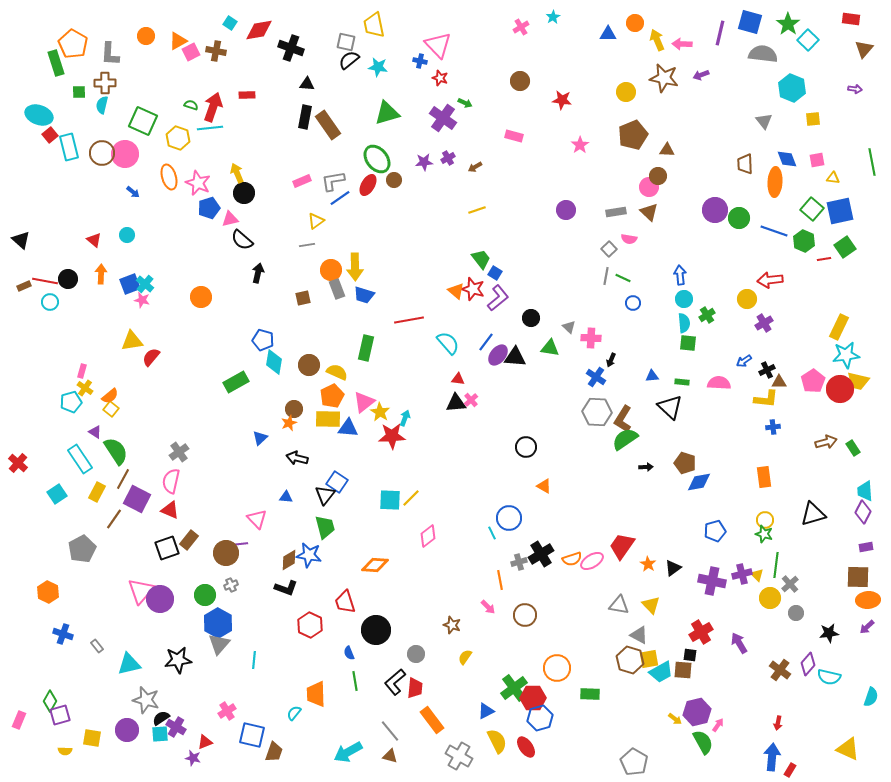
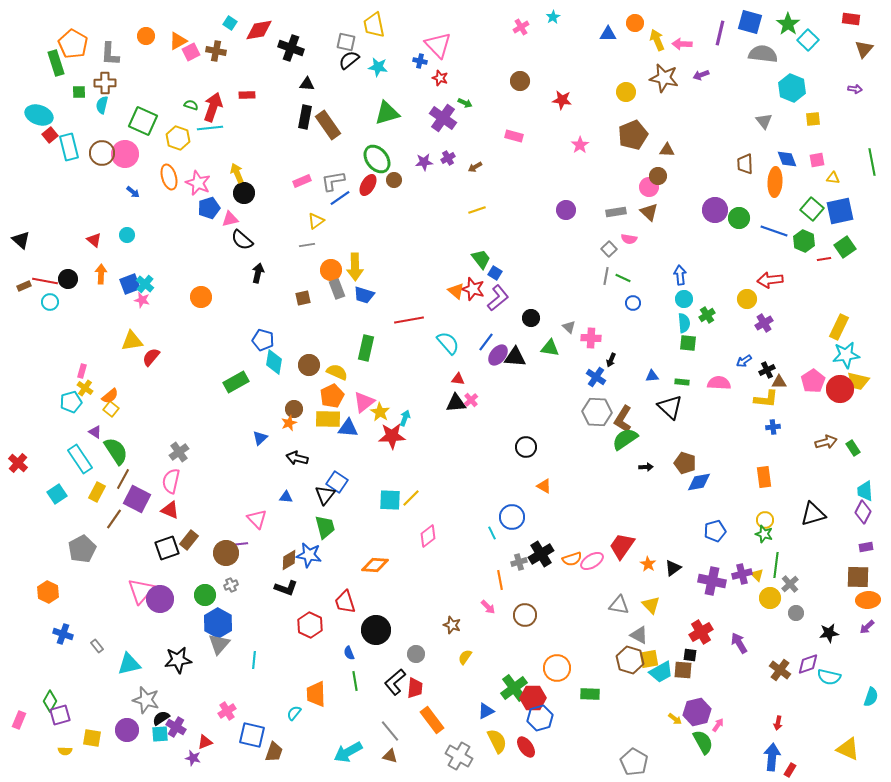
blue circle at (509, 518): moved 3 px right, 1 px up
purple diamond at (808, 664): rotated 30 degrees clockwise
